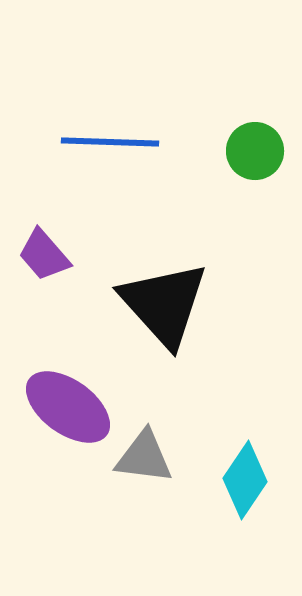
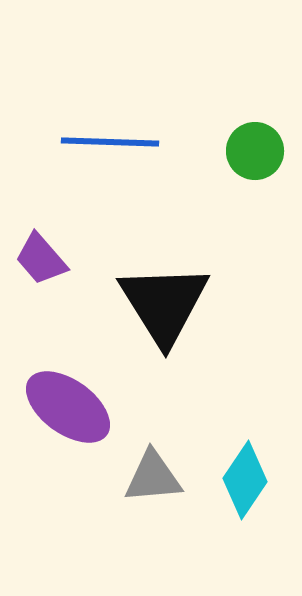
purple trapezoid: moved 3 px left, 4 px down
black triangle: rotated 10 degrees clockwise
gray triangle: moved 9 px right, 20 px down; rotated 12 degrees counterclockwise
